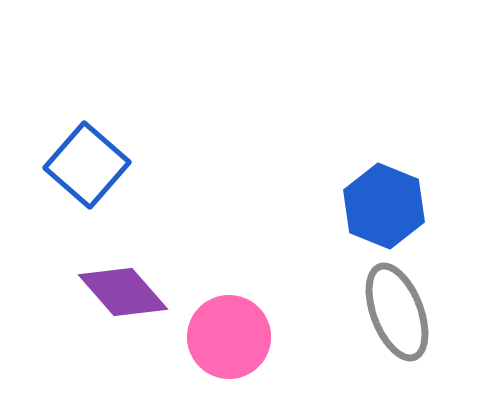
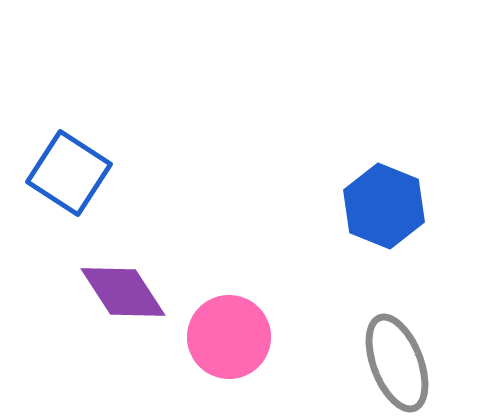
blue square: moved 18 px left, 8 px down; rotated 8 degrees counterclockwise
purple diamond: rotated 8 degrees clockwise
gray ellipse: moved 51 px down
